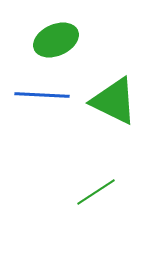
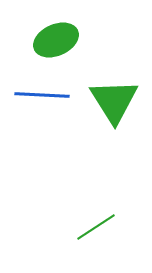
green triangle: rotated 32 degrees clockwise
green line: moved 35 px down
